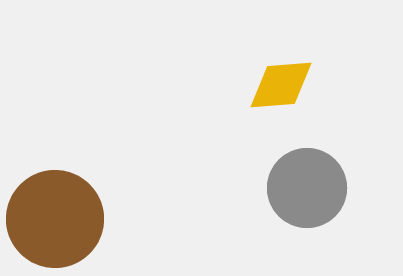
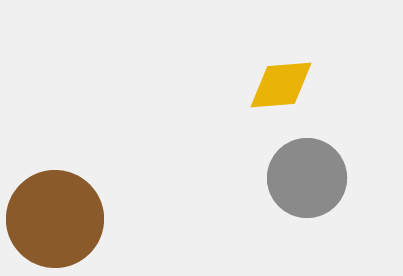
gray circle: moved 10 px up
